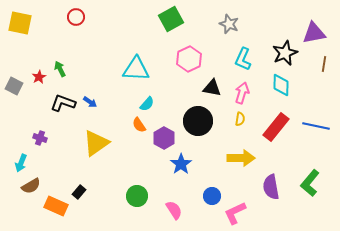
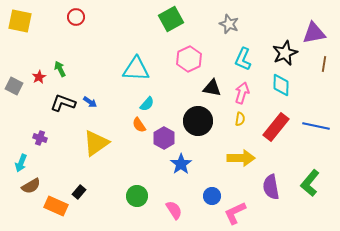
yellow square: moved 2 px up
